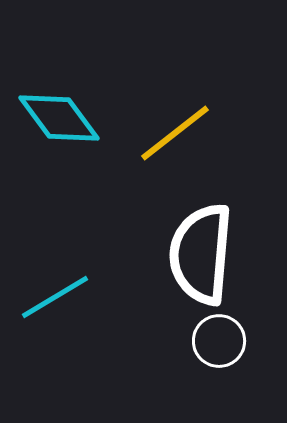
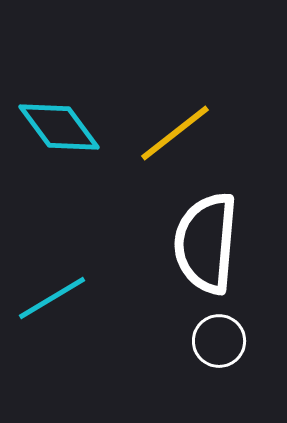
cyan diamond: moved 9 px down
white semicircle: moved 5 px right, 11 px up
cyan line: moved 3 px left, 1 px down
